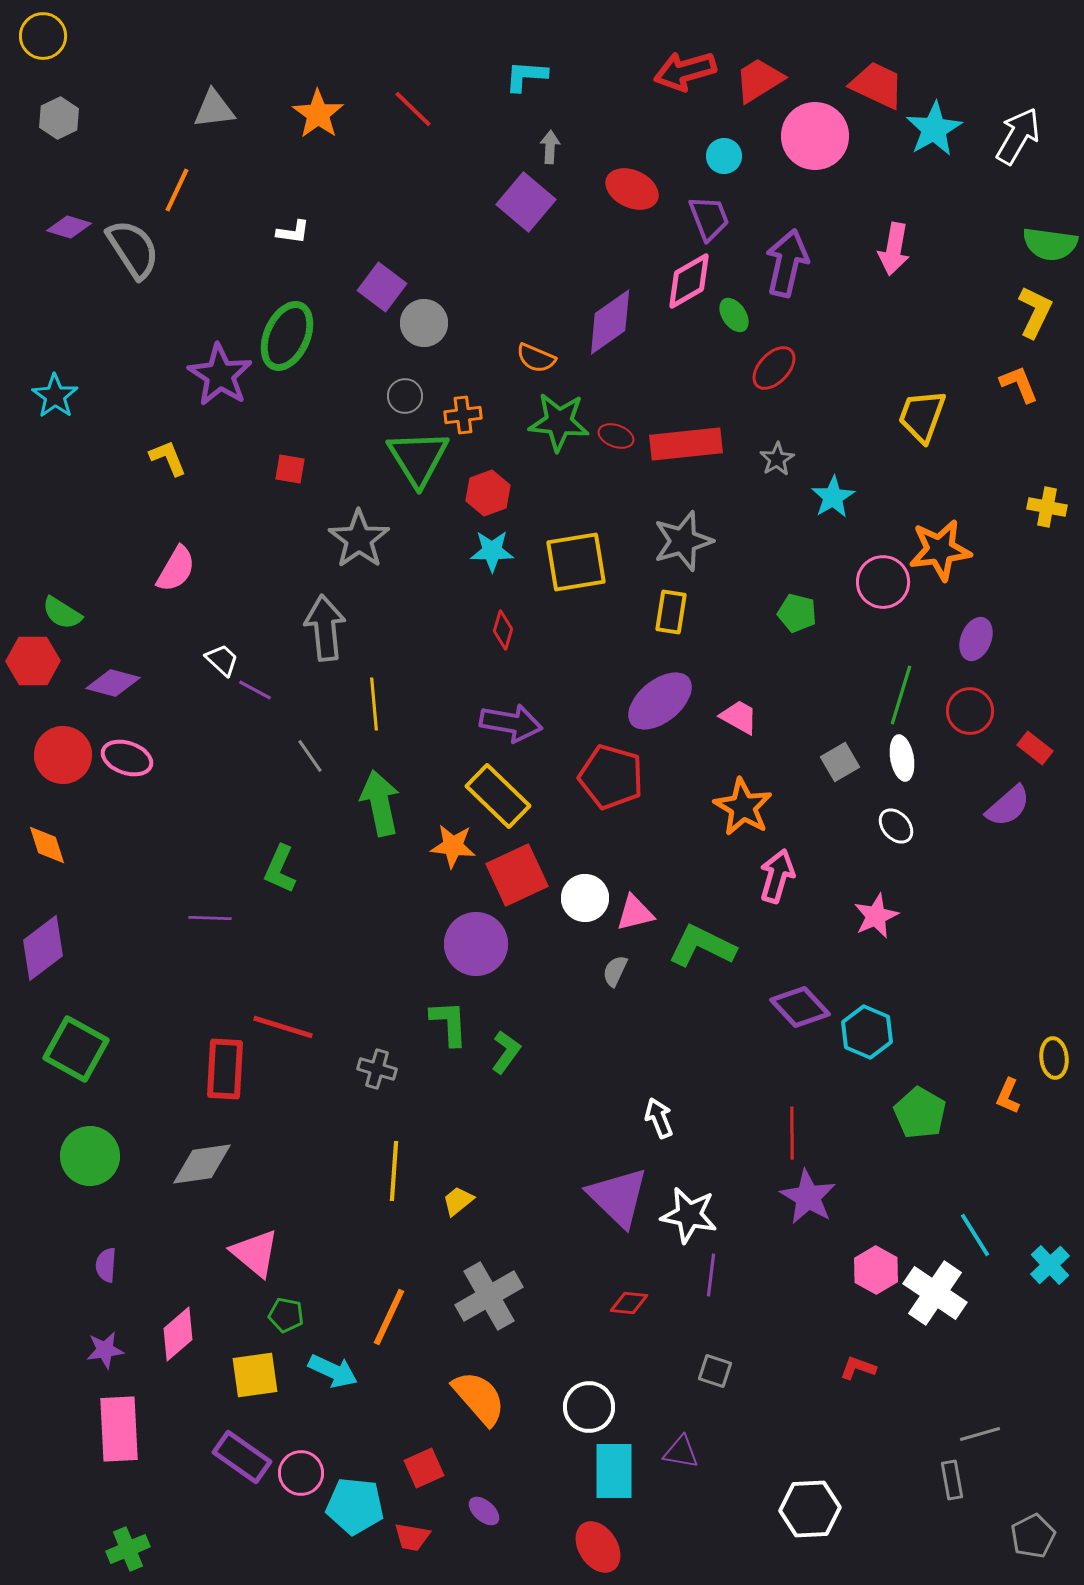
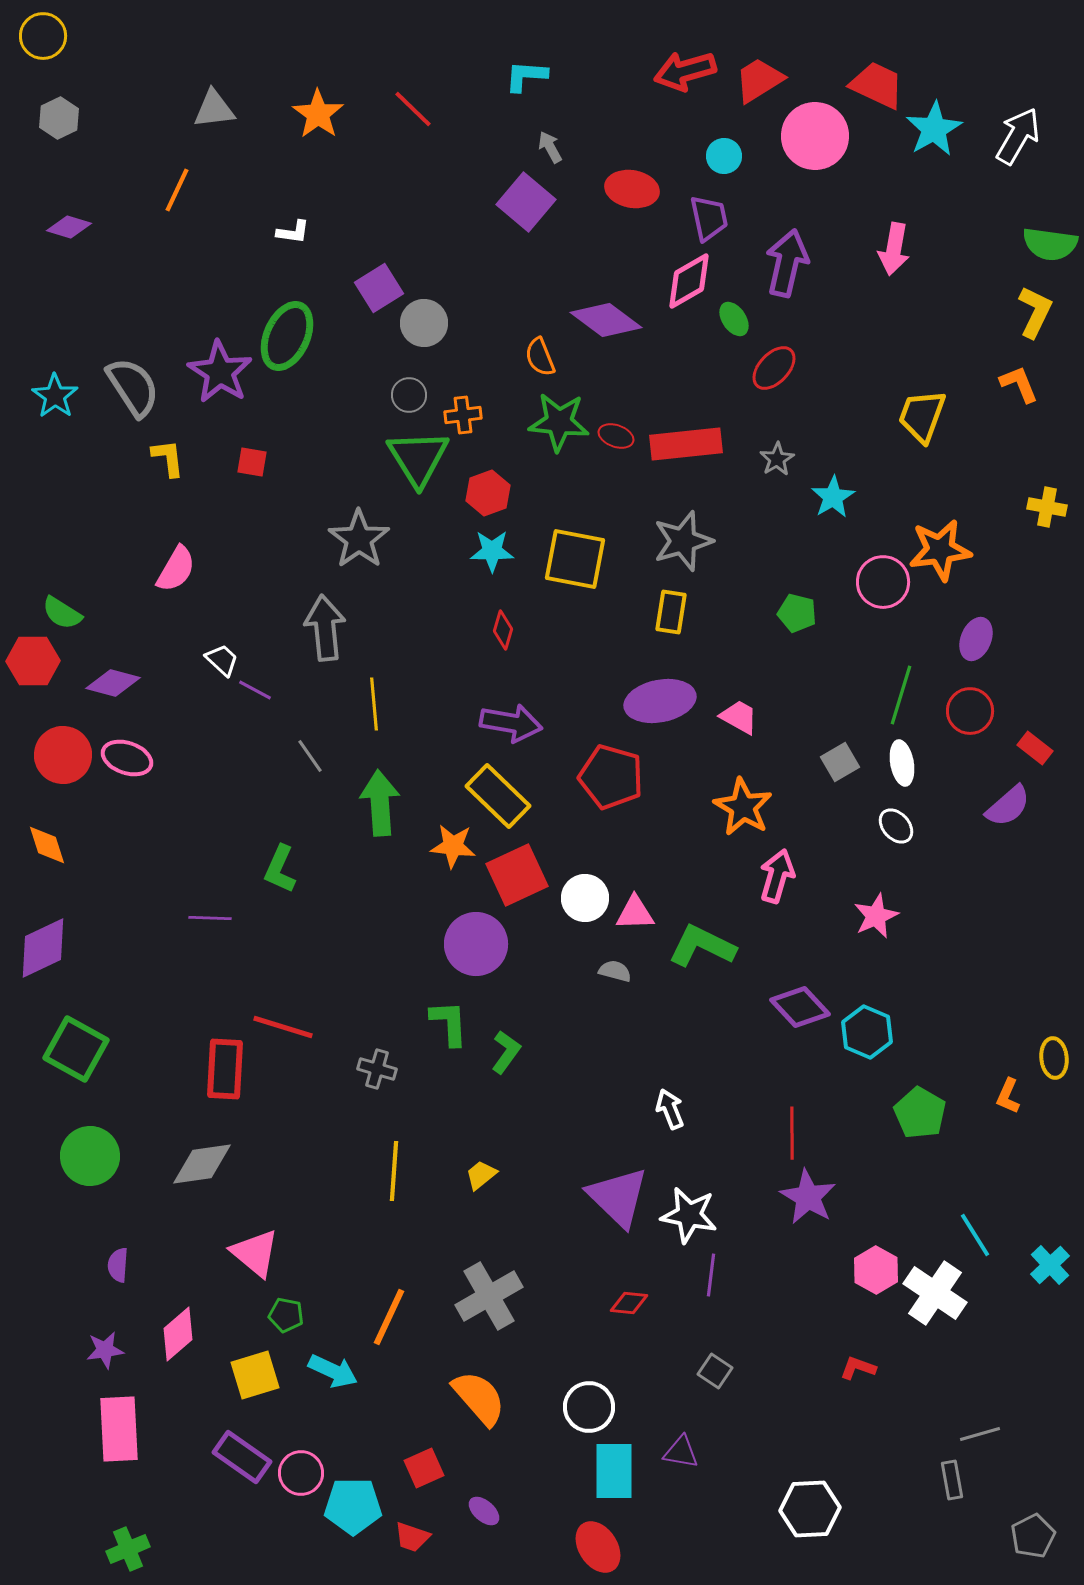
gray arrow at (550, 147): rotated 32 degrees counterclockwise
red ellipse at (632, 189): rotated 15 degrees counterclockwise
purple trapezoid at (709, 218): rotated 9 degrees clockwise
gray semicircle at (133, 249): moved 138 px down
purple square at (382, 287): moved 3 px left, 1 px down; rotated 21 degrees clockwise
green ellipse at (734, 315): moved 4 px down
purple diamond at (610, 322): moved 4 px left, 2 px up; rotated 72 degrees clockwise
orange semicircle at (536, 358): moved 4 px right, 1 px up; rotated 45 degrees clockwise
purple star at (220, 375): moved 3 px up
gray circle at (405, 396): moved 4 px right, 1 px up
yellow L-shape at (168, 458): rotated 15 degrees clockwise
red square at (290, 469): moved 38 px left, 7 px up
yellow square at (576, 562): moved 1 px left, 3 px up; rotated 20 degrees clockwise
purple ellipse at (660, 701): rotated 28 degrees clockwise
white ellipse at (902, 758): moved 5 px down
green arrow at (380, 803): rotated 8 degrees clockwise
pink triangle at (635, 913): rotated 12 degrees clockwise
purple diamond at (43, 948): rotated 12 degrees clockwise
gray semicircle at (615, 971): rotated 80 degrees clockwise
white arrow at (659, 1118): moved 11 px right, 9 px up
yellow trapezoid at (458, 1201): moved 23 px right, 26 px up
purple semicircle at (106, 1265): moved 12 px right
gray square at (715, 1371): rotated 16 degrees clockwise
yellow square at (255, 1375): rotated 9 degrees counterclockwise
cyan pentagon at (355, 1506): moved 2 px left; rotated 6 degrees counterclockwise
red trapezoid at (412, 1537): rotated 9 degrees clockwise
